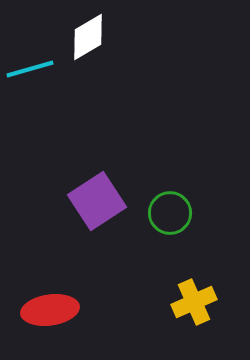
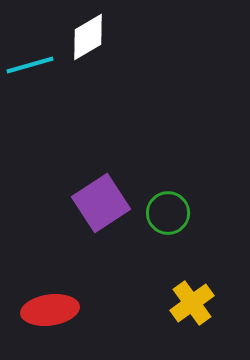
cyan line: moved 4 px up
purple square: moved 4 px right, 2 px down
green circle: moved 2 px left
yellow cross: moved 2 px left, 1 px down; rotated 12 degrees counterclockwise
